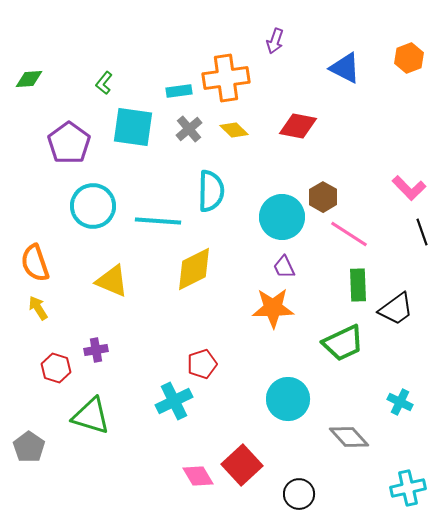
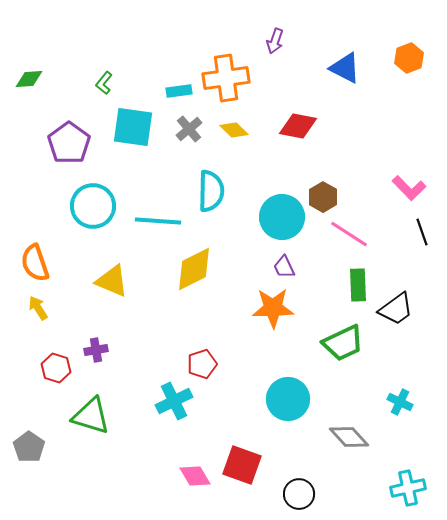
red square at (242, 465): rotated 27 degrees counterclockwise
pink diamond at (198, 476): moved 3 px left
